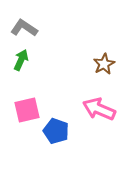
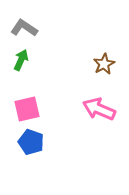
pink square: moved 1 px up
blue pentagon: moved 25 px left, 11 px down
